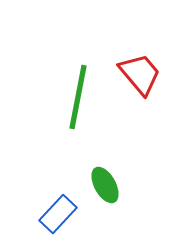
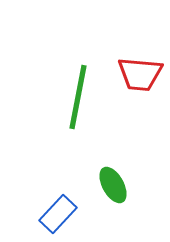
red trapezoid: rotated 135 degrees clockwise
green ellipse: moved 8 px right
